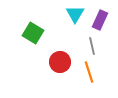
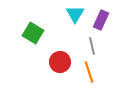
purple rectangle: moved 1 px right
